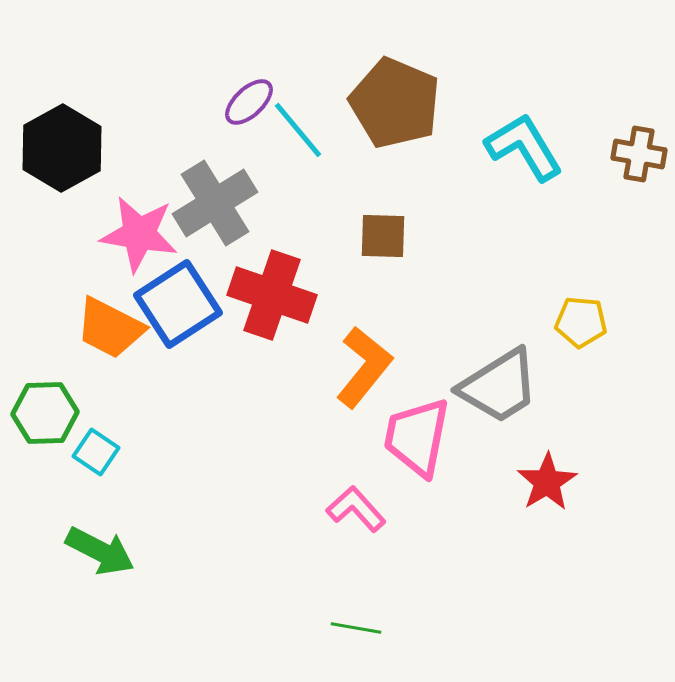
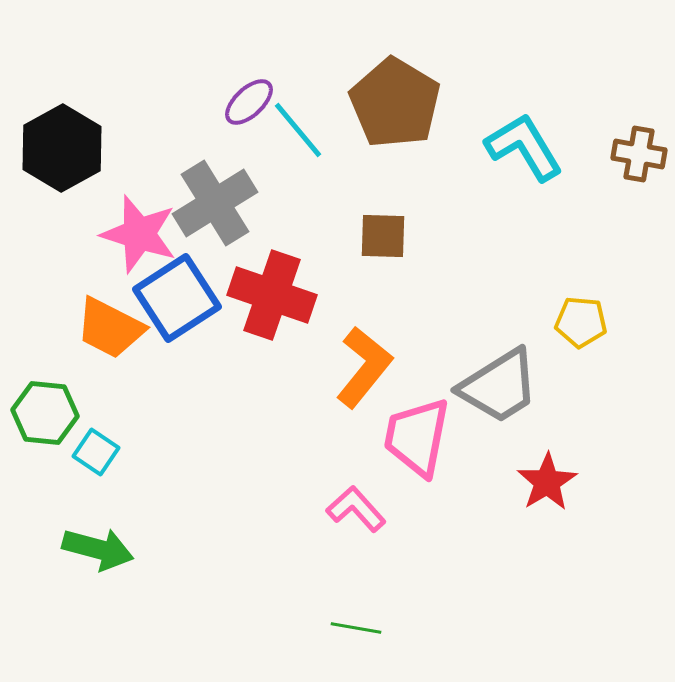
brown pentagon: rotated 8 degrees clockwise
pink star: rotated 8 degrees clockwise
blue square: moved 1 px left, 6 px up
green hexagon: rotated 8 degrees clockwise
green arrow: moved 2 px left, 2 px up; rotated 12 degrees counterclockwise
